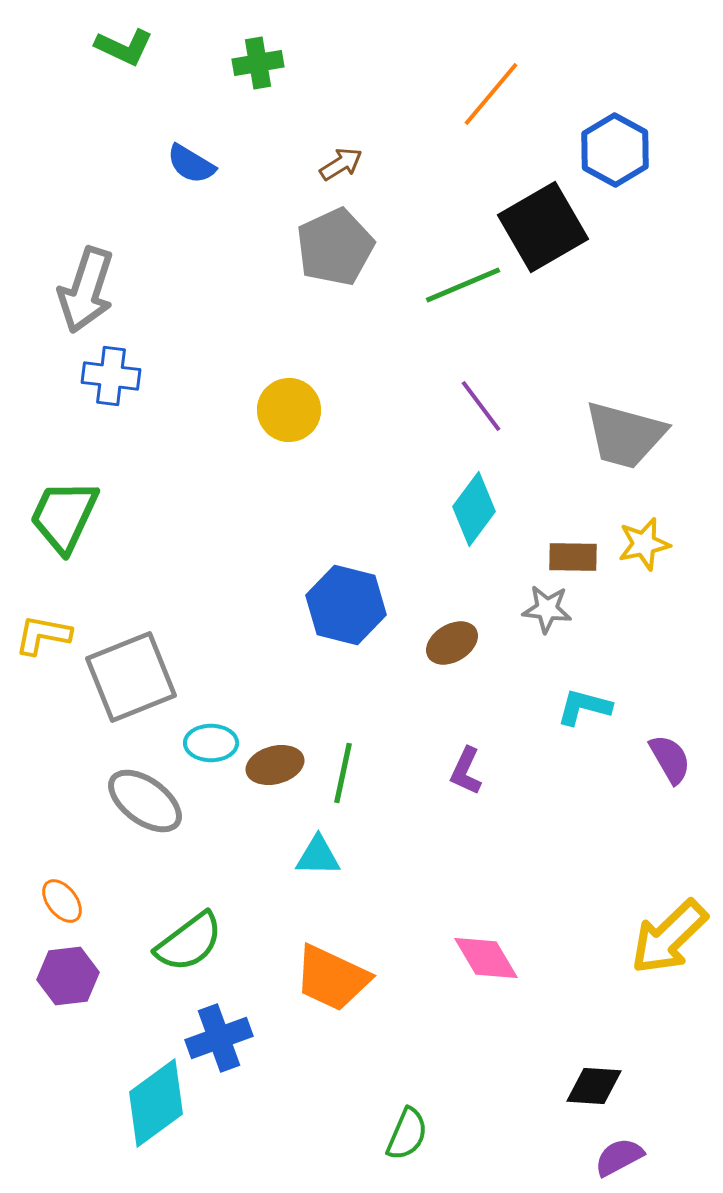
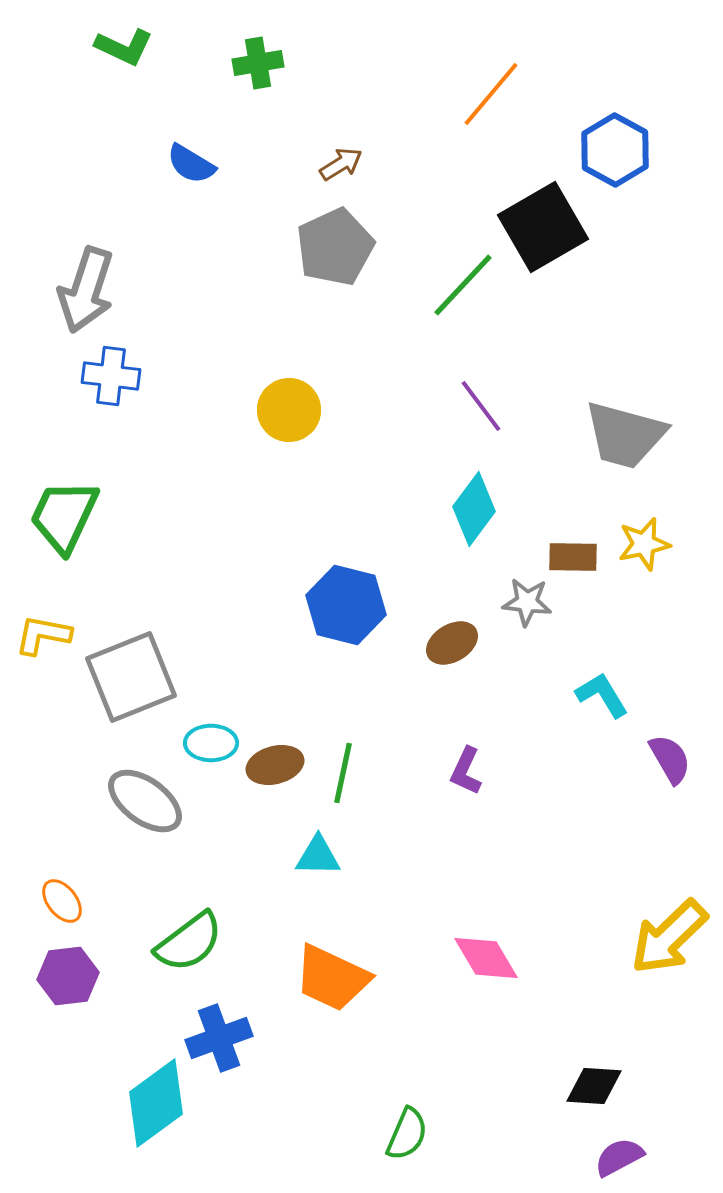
green line at (463, 285): rotated 24 degrees counterclockwise
gray star at (547, 609): moved 20 px left, 7 px up
cyan L-shape at (584, 707): moved 18 px right, 12 px up; rotated 44 degrees clockwise
